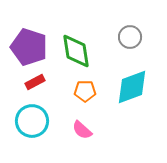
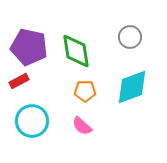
purple pentagon: rotated 6 degrees counterclockwise
red rectangle: moved 16 px left, 1 px up
pink semicircle: moved 4 px up
